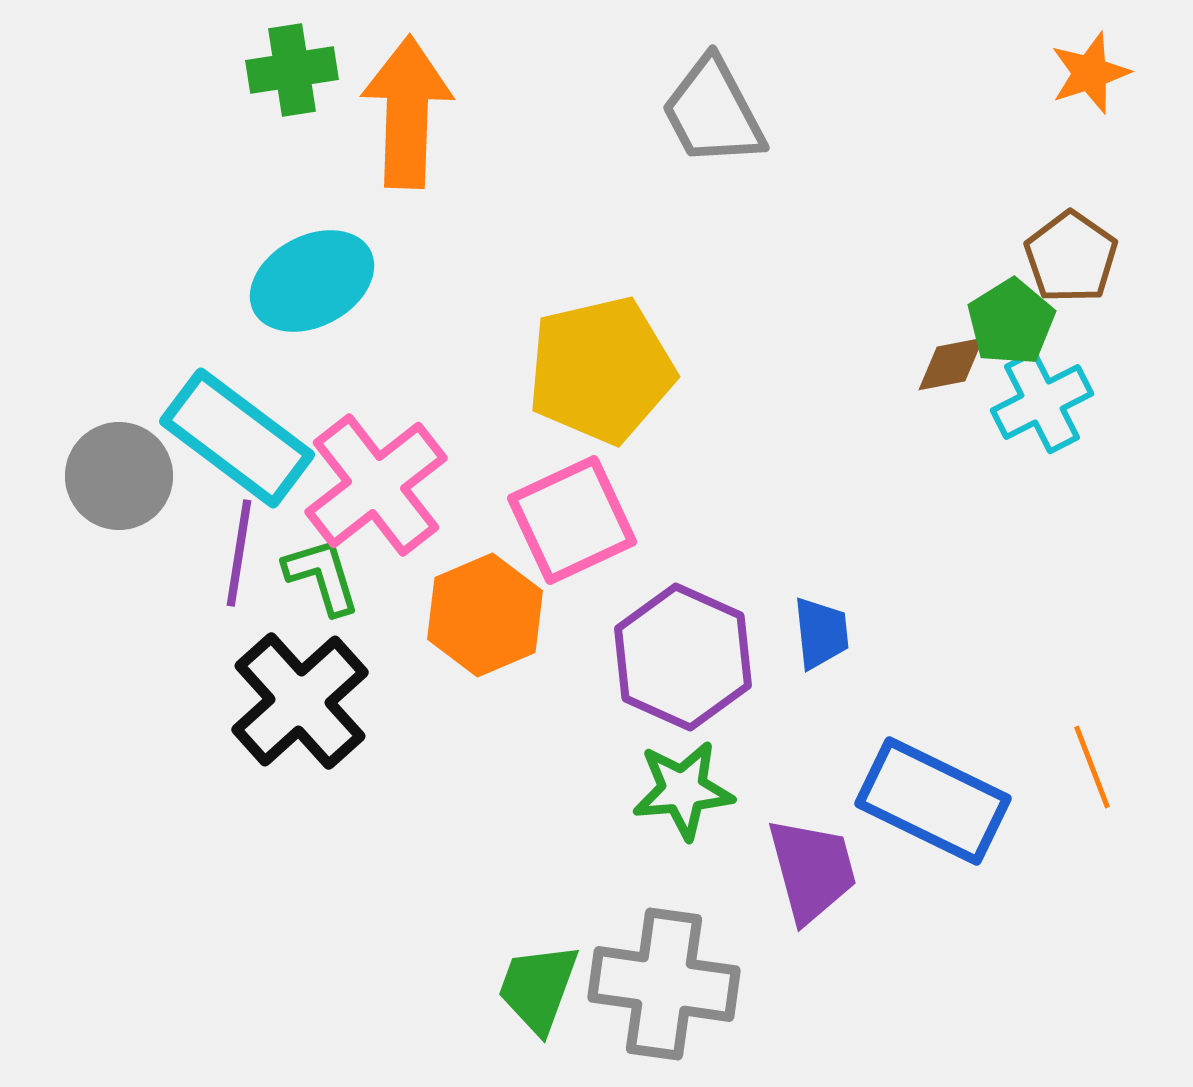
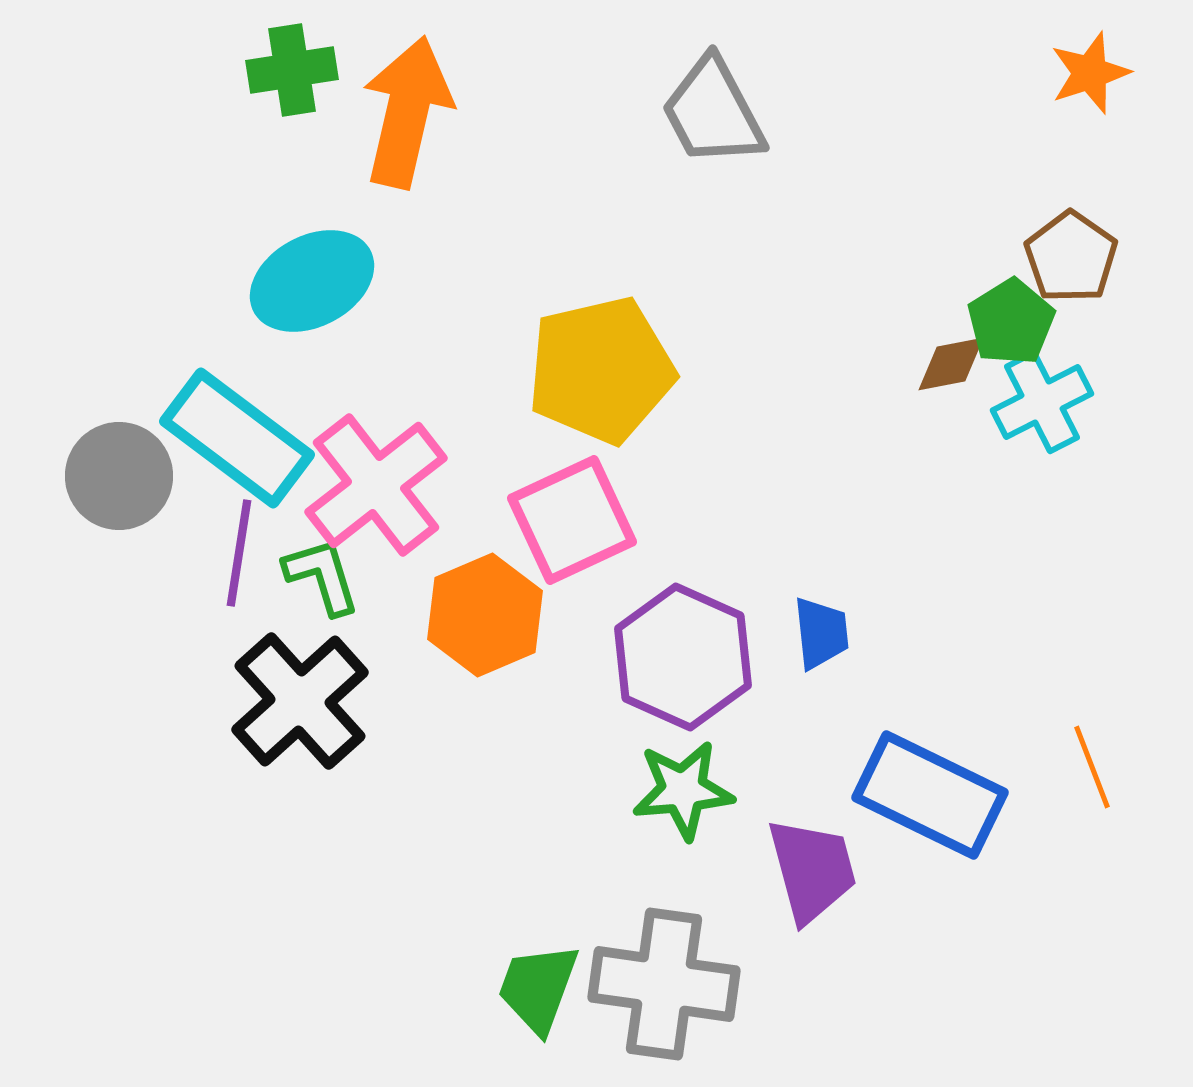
orange arrow: rotated 11 degrees clockwise
blue rectangle: moved 3 px left, 6 px up
